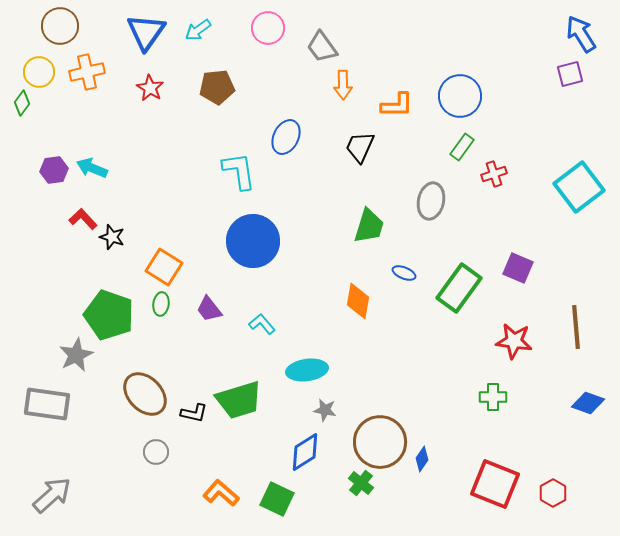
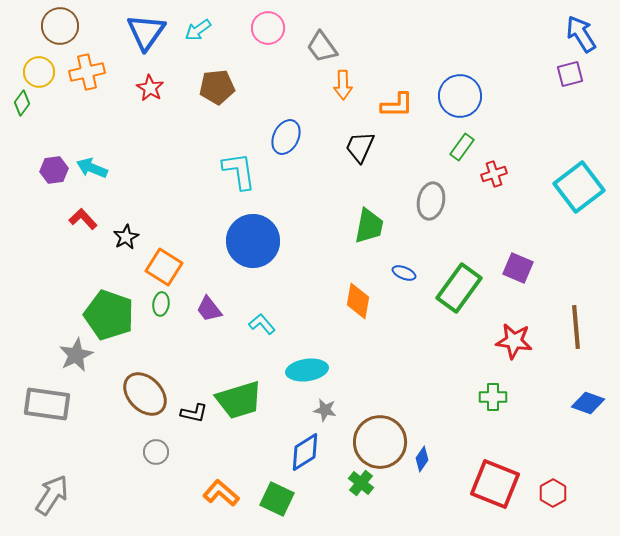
green trapezoid at (369, 226): rotated 6 degrees counterclockwise
black star at (112, 237): moved 14 px right; rotated 25 degrees clockwise
gray arrow at (52, 495): rotated 15 degrees counterclockwise
